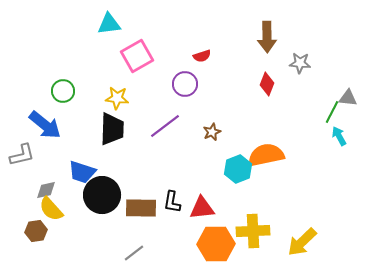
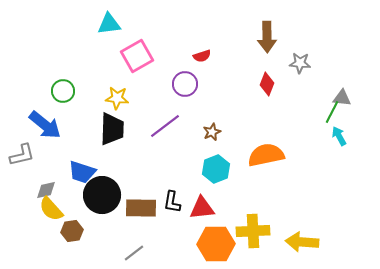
gray triangle: moved 6 px left
cyan hexagon: moved 22 px left
brown hexagon: moved 36 px right
yellow arrow: rotated 48 degrees clockwise
